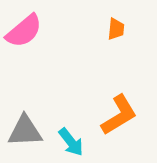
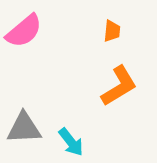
orange trapezoid: moved 4 px left, 2 px down
orange L-shape: moved 29 px up
gray triangle: moved 1 px left, 3 px up
